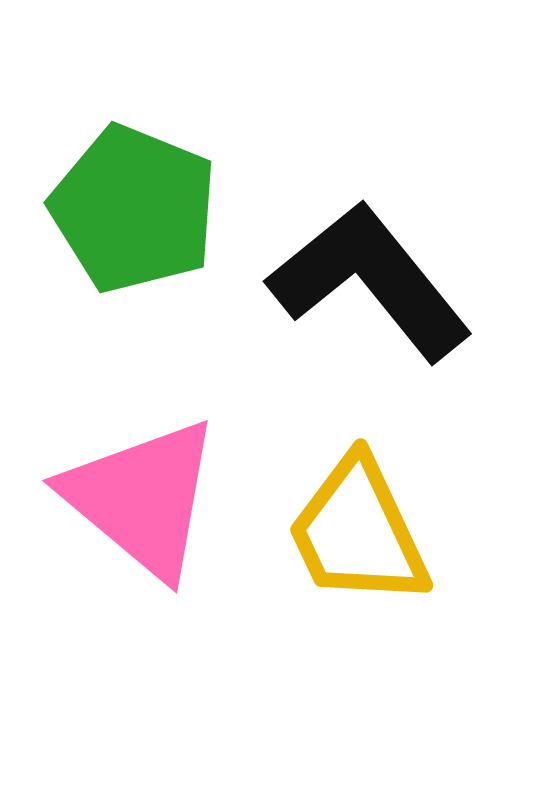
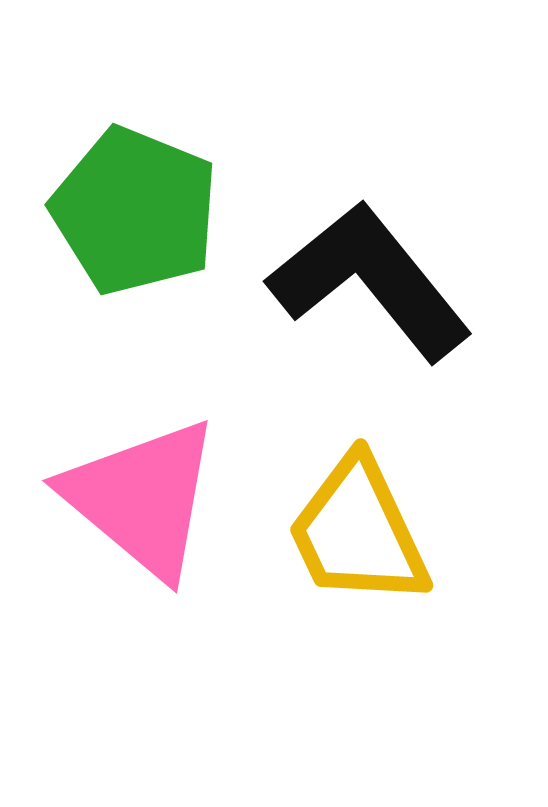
green pentagon: moved 1 px right, 2 px down
